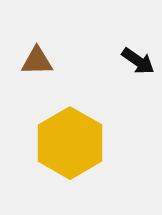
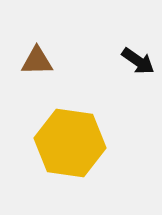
yellow hexagon: rotated 22 degrees counterclockwise
